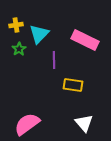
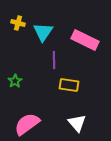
yellow cross: moved 2 px right, 2 px up; rotated 24 degrees clockwise
cyan triangle: moved 4 px right, 2 px up; rotated 10 degrees counterclockwise
green star: moved 4 px left, 32 px down
yellow rectangle: moved 4 px left
white triangle: moved 7 px left
